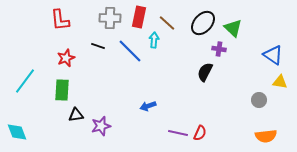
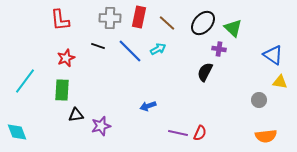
cyan arrow: moved 4 px right, 9 px down; rotated 56 degrees clockwise
